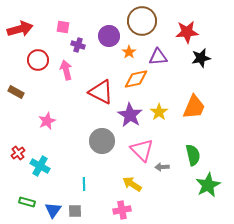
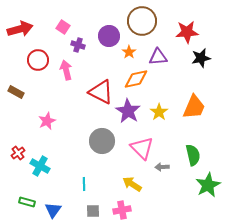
pink square: rotated 24 degrees clockwise
purple star: moved 2 px left, 4 px up
pink triangle: moved 2 px up
gray square: moved 18 px right
